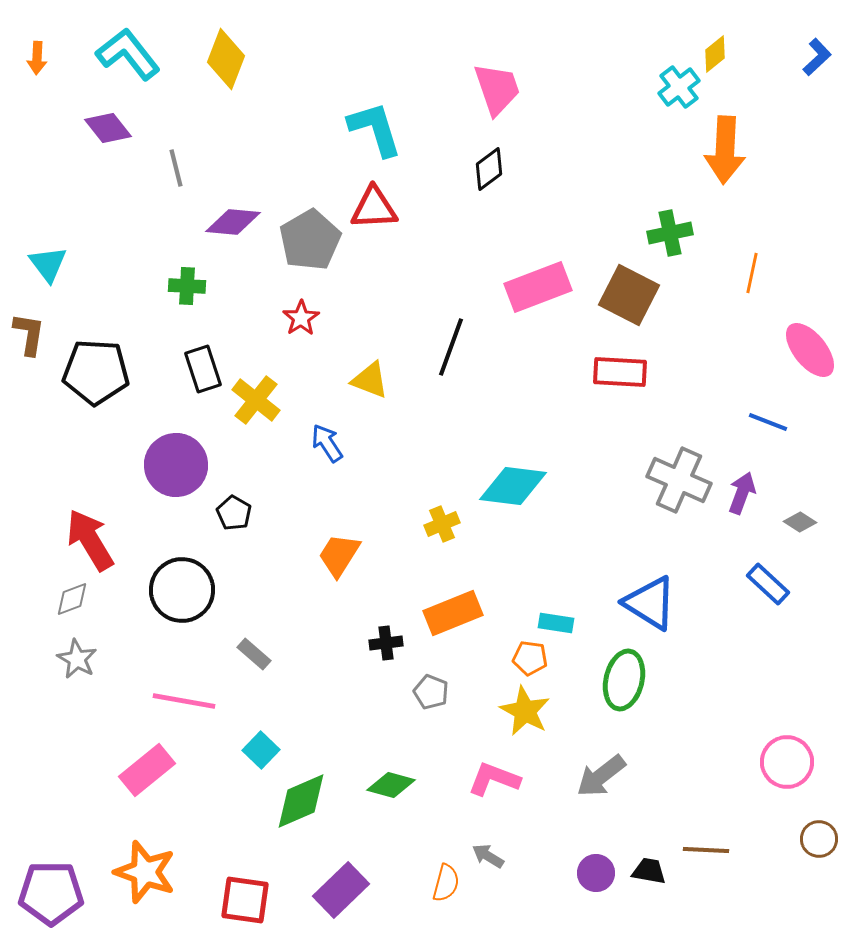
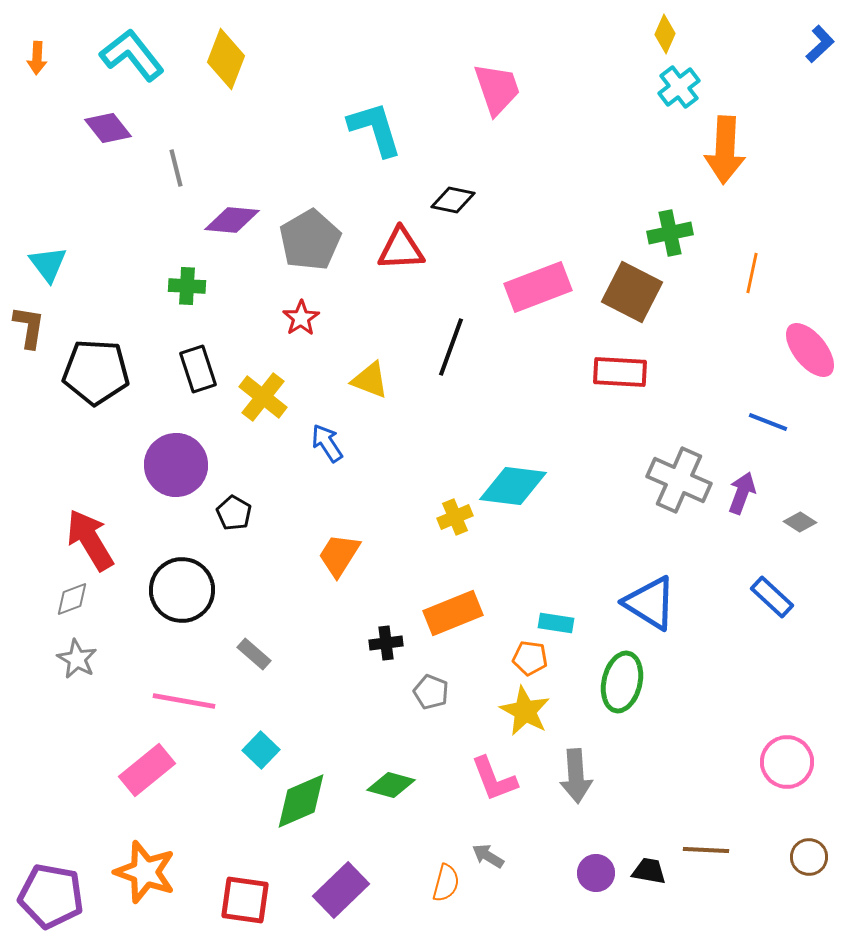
cyan L-shape at (128, 54): moved 4 px right, 1 px down
yellow diamond at (715, 54): moved 50 px left, 20 px up; rotated 27 degrees counterclockwise
blue L-shape at (817, 57): moved 3 px right, 13 px up
black diamond at (489, 169): moved 36 px left, 31 px down; rotated 48 degrees clockwise
red triangle at (374, 208): moved 27 px right, 41 px down
purple diamond at (233, 222): moved 1 px left, 2 px up
brown square at (629, 295): moved 3 px right, 3 px up
brown L-shape at (29, 334): moved 7 px up
black rectangle at (203, 369): moved 5 px left
yellow cross at (256, 400): moved 7 px right, 3 px up
yellow cross at (442, 524): moved 13 px right, 7 px up
blue rectangle at (768, 584): moved 4 px right, 13 px down
green ellipse at (624, 680): moved 2 px left, 2 px down
gray arrow at (601, 776): moved 25 px left; rotated 56 degrees counterclockwise
pink L-shape at (494, 779): rotated 132 degrees counterclockwise
brown circle at (819, 839): moved 10 px left, 18 px down
purple pentagon at (51, 893): moved 3 px down; rotated 10 degrees clockwise
